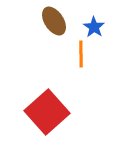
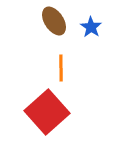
blue star: moved 3 px left
orange line: moved 20 px left, 14 px down
